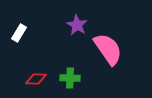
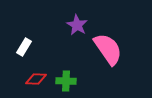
white rectangle: moved 5 px right, 14 px down
green cross: moved 4 px left, 3 px down
